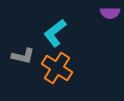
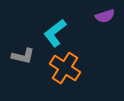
purple semicircle: moved 5 px left, 3 px down; rotated 18 degrees counterclockwise
orange cross: moved 8 px right
